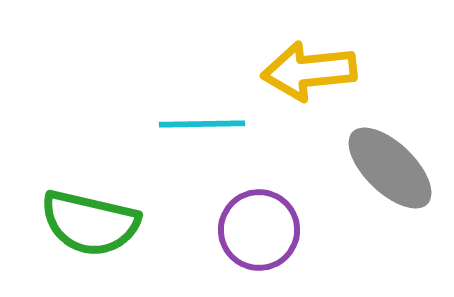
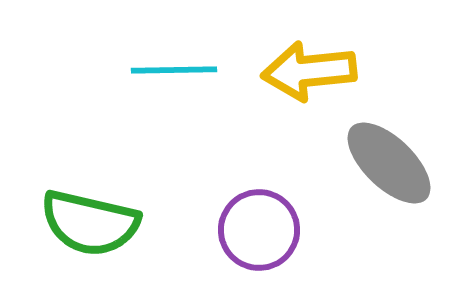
cyan line: moved 28 px left, 54 px up
gray ellipse: moved 1 px left, 5 px up
